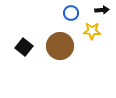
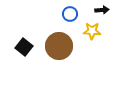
blue circle: moved 1 px left, 1 px down
brown circle: moved 1 px left
